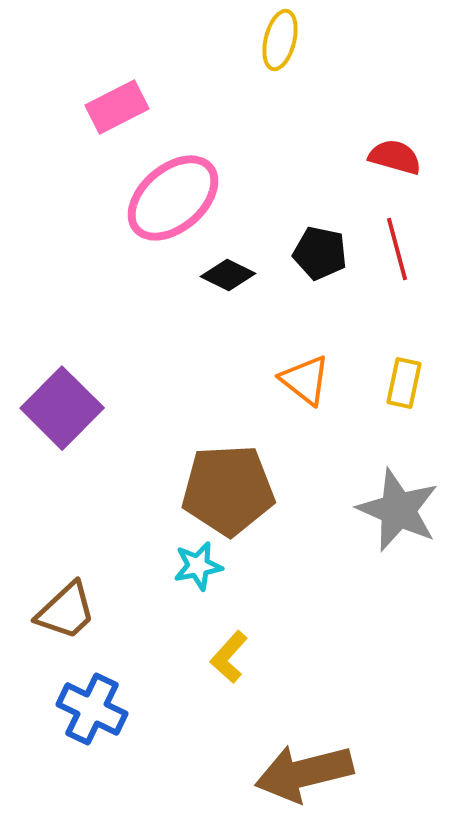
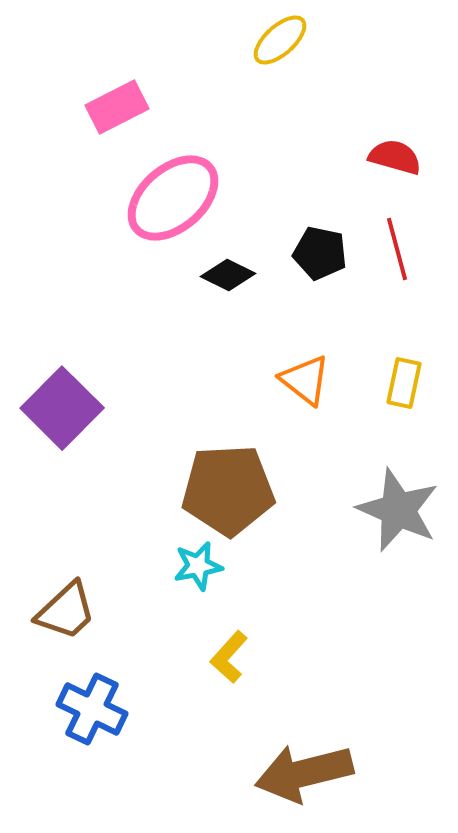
yellow ellipse: rotated 34 degrees clockwise
